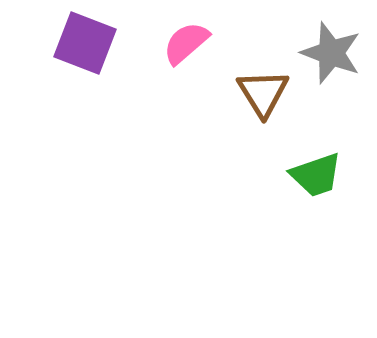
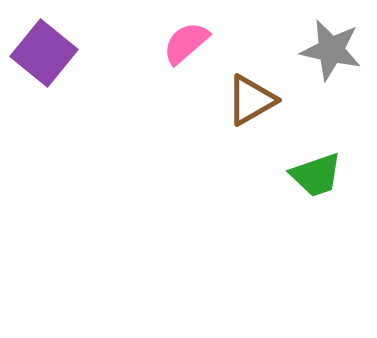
purple square: moved 41 px left, 10 px down; rotated 18 degrees clockwise
gray star: moved 3 px up; rotated 8 degrees counterclockwise
brown triangle: moved 12 px left, 7 px down; rotated 32 degrees clockwise
